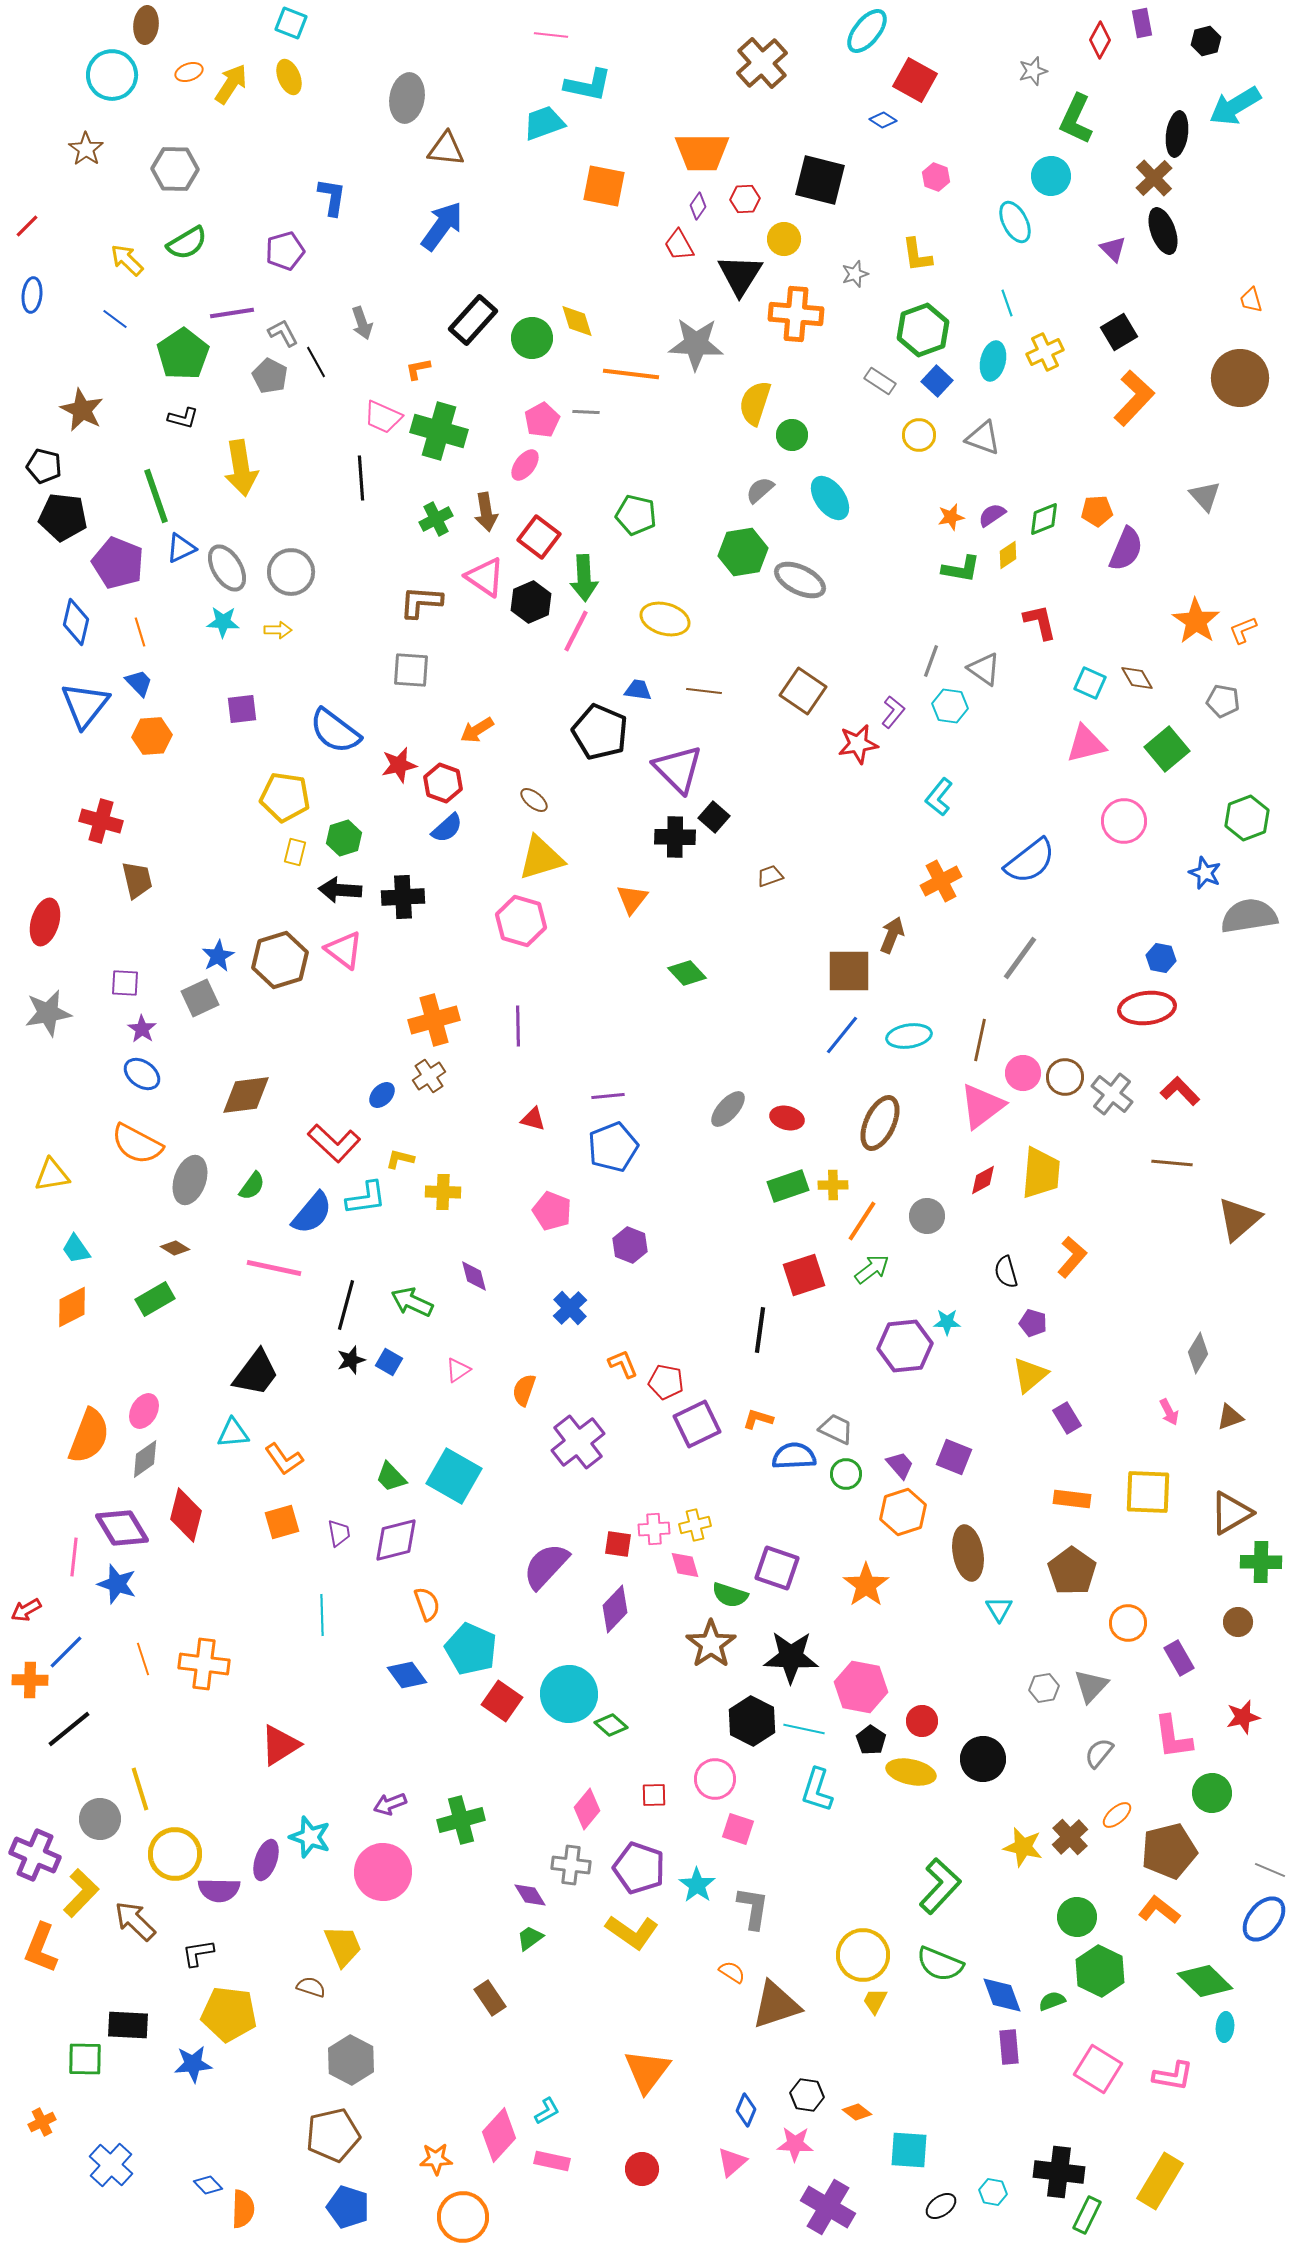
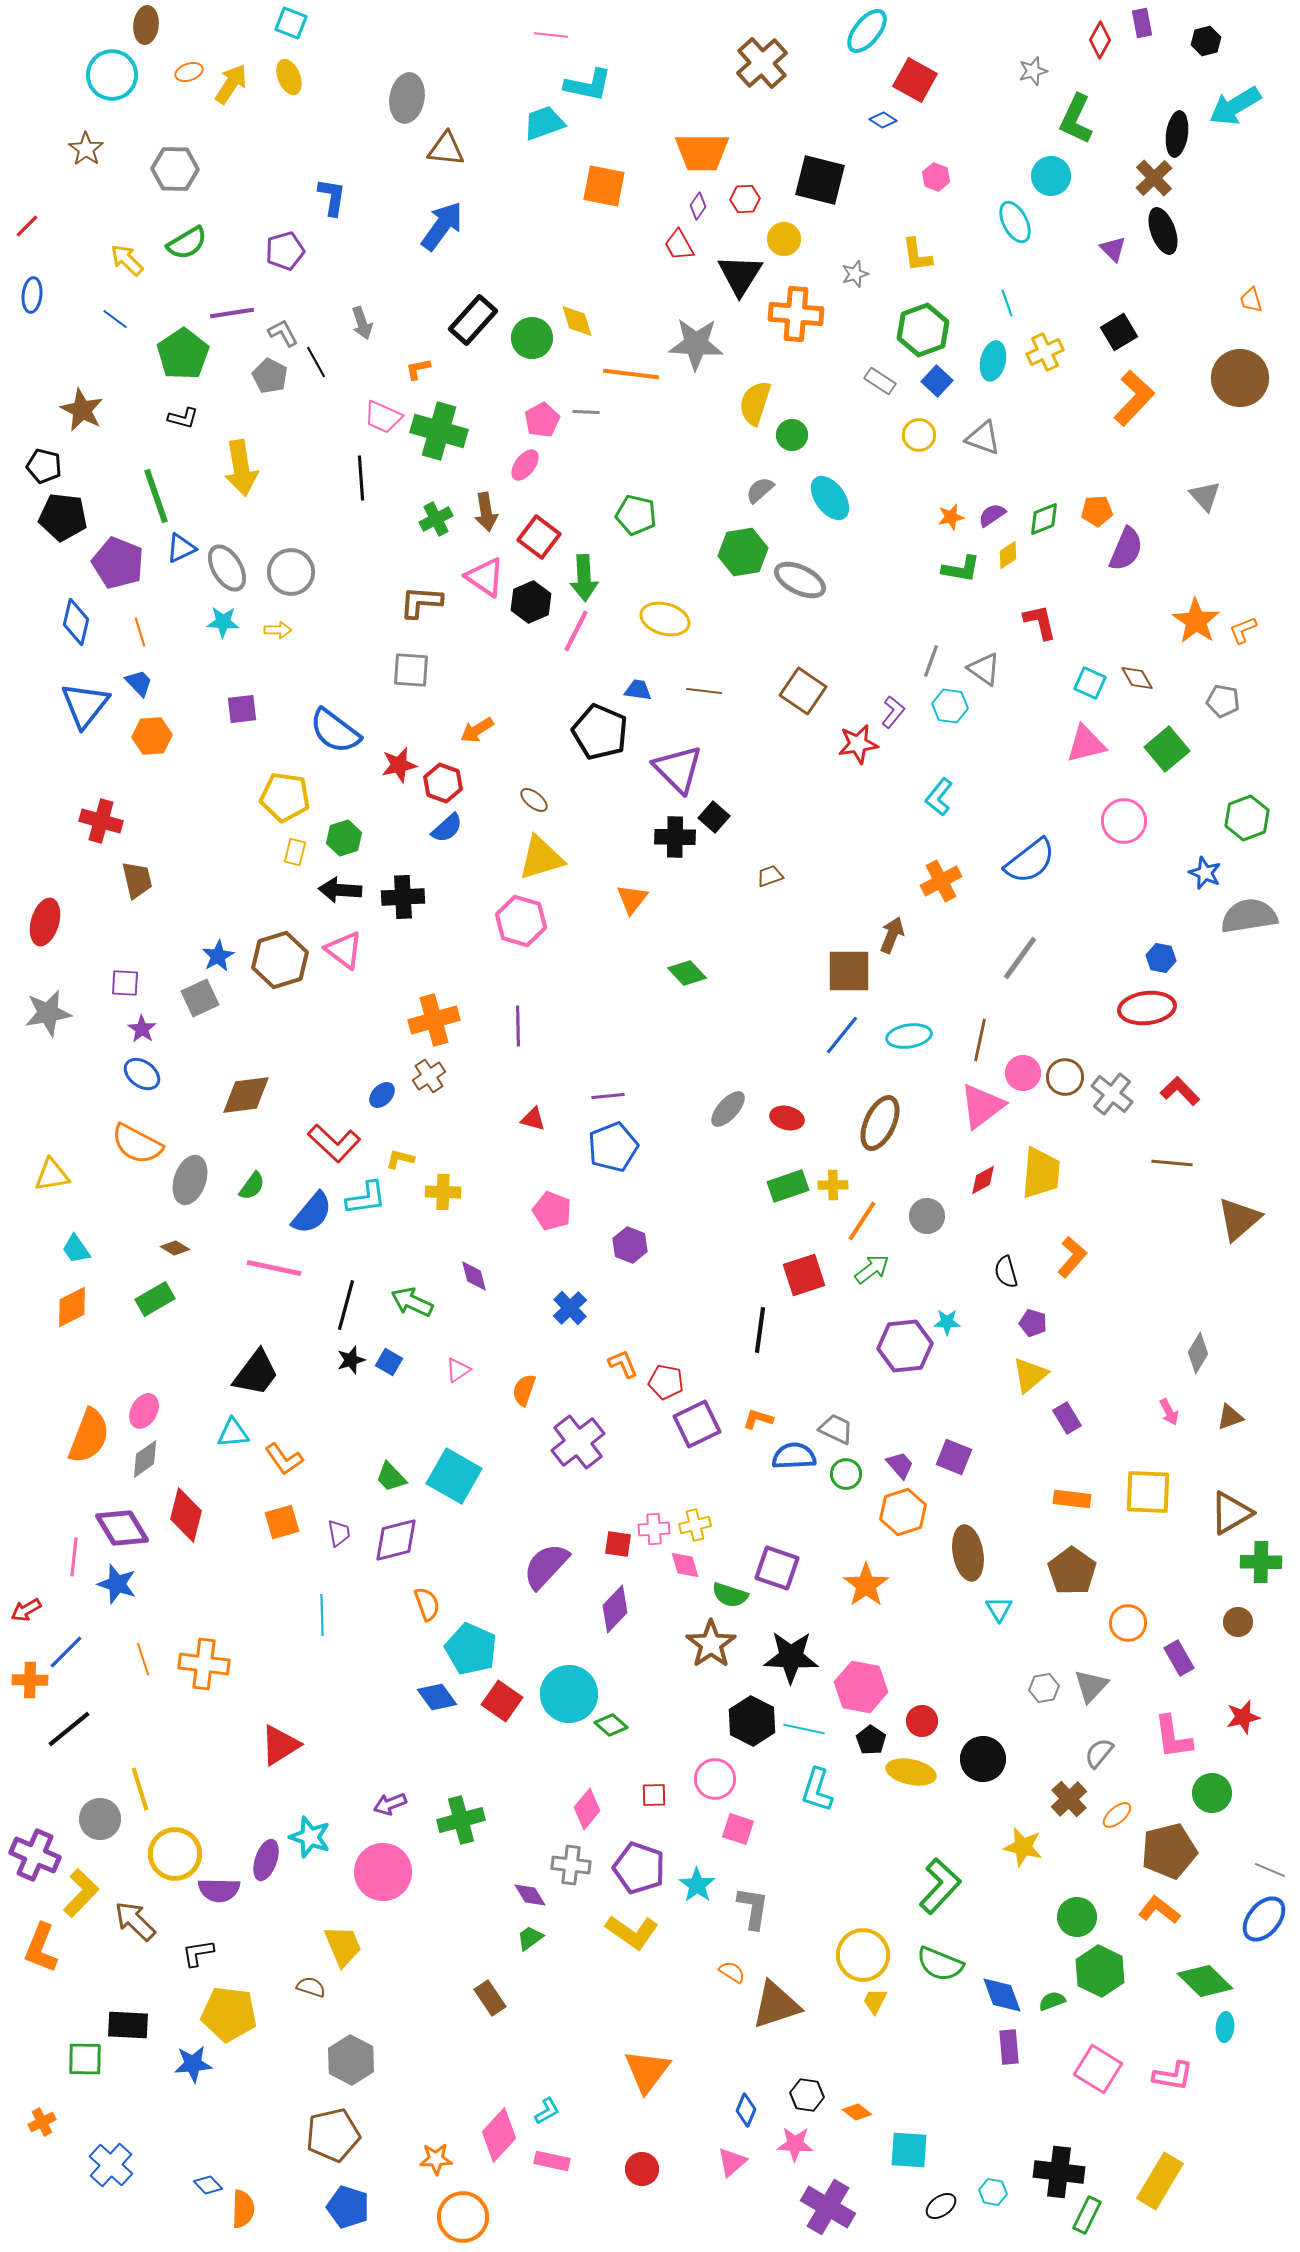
blue diamond at (407, 1675): moved 30 px right, 22 px down
brown cross at (1070, 1837): moved 1 px left, 38 px up
